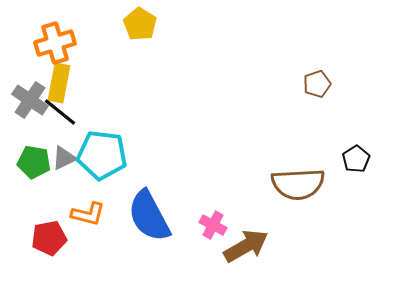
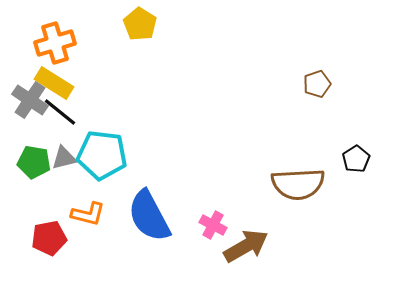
yellow rectangle: moved 5 px left; rotated 69 degrees counterclockwise
gray triangle: rotated 12 degrees clockwise
